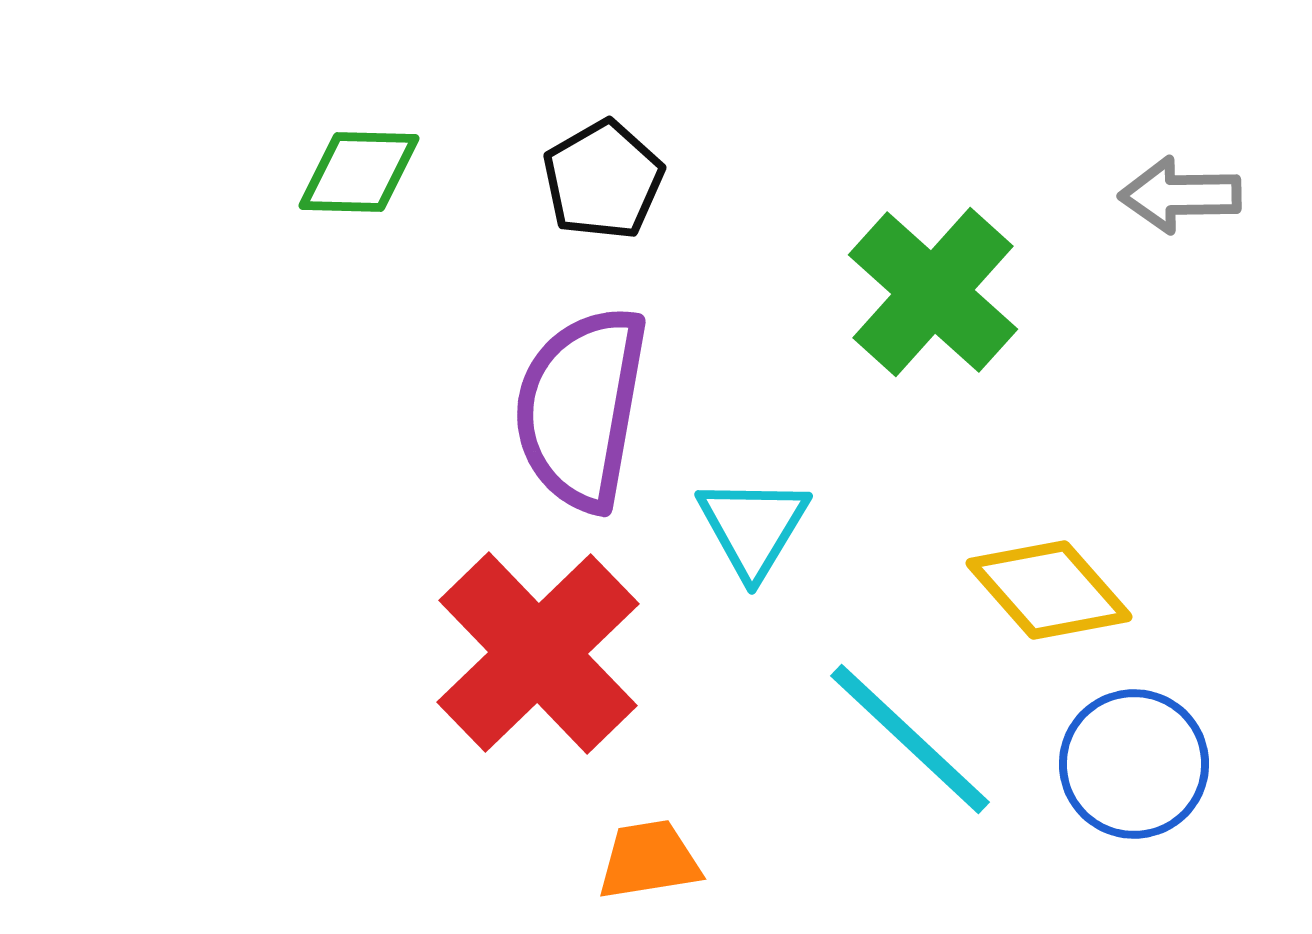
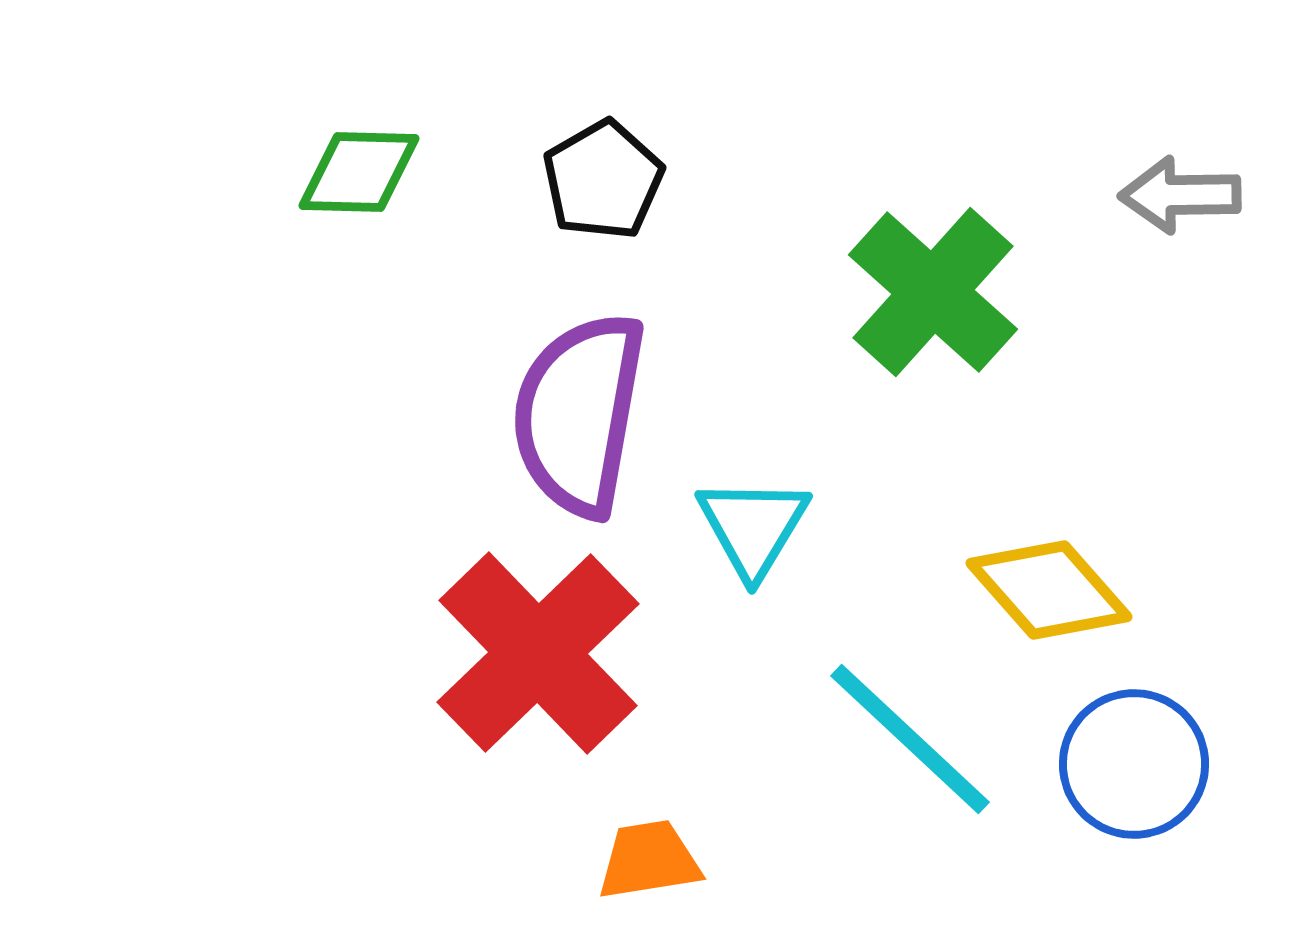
purple semicircle: moved 2 px left, 6 px down
